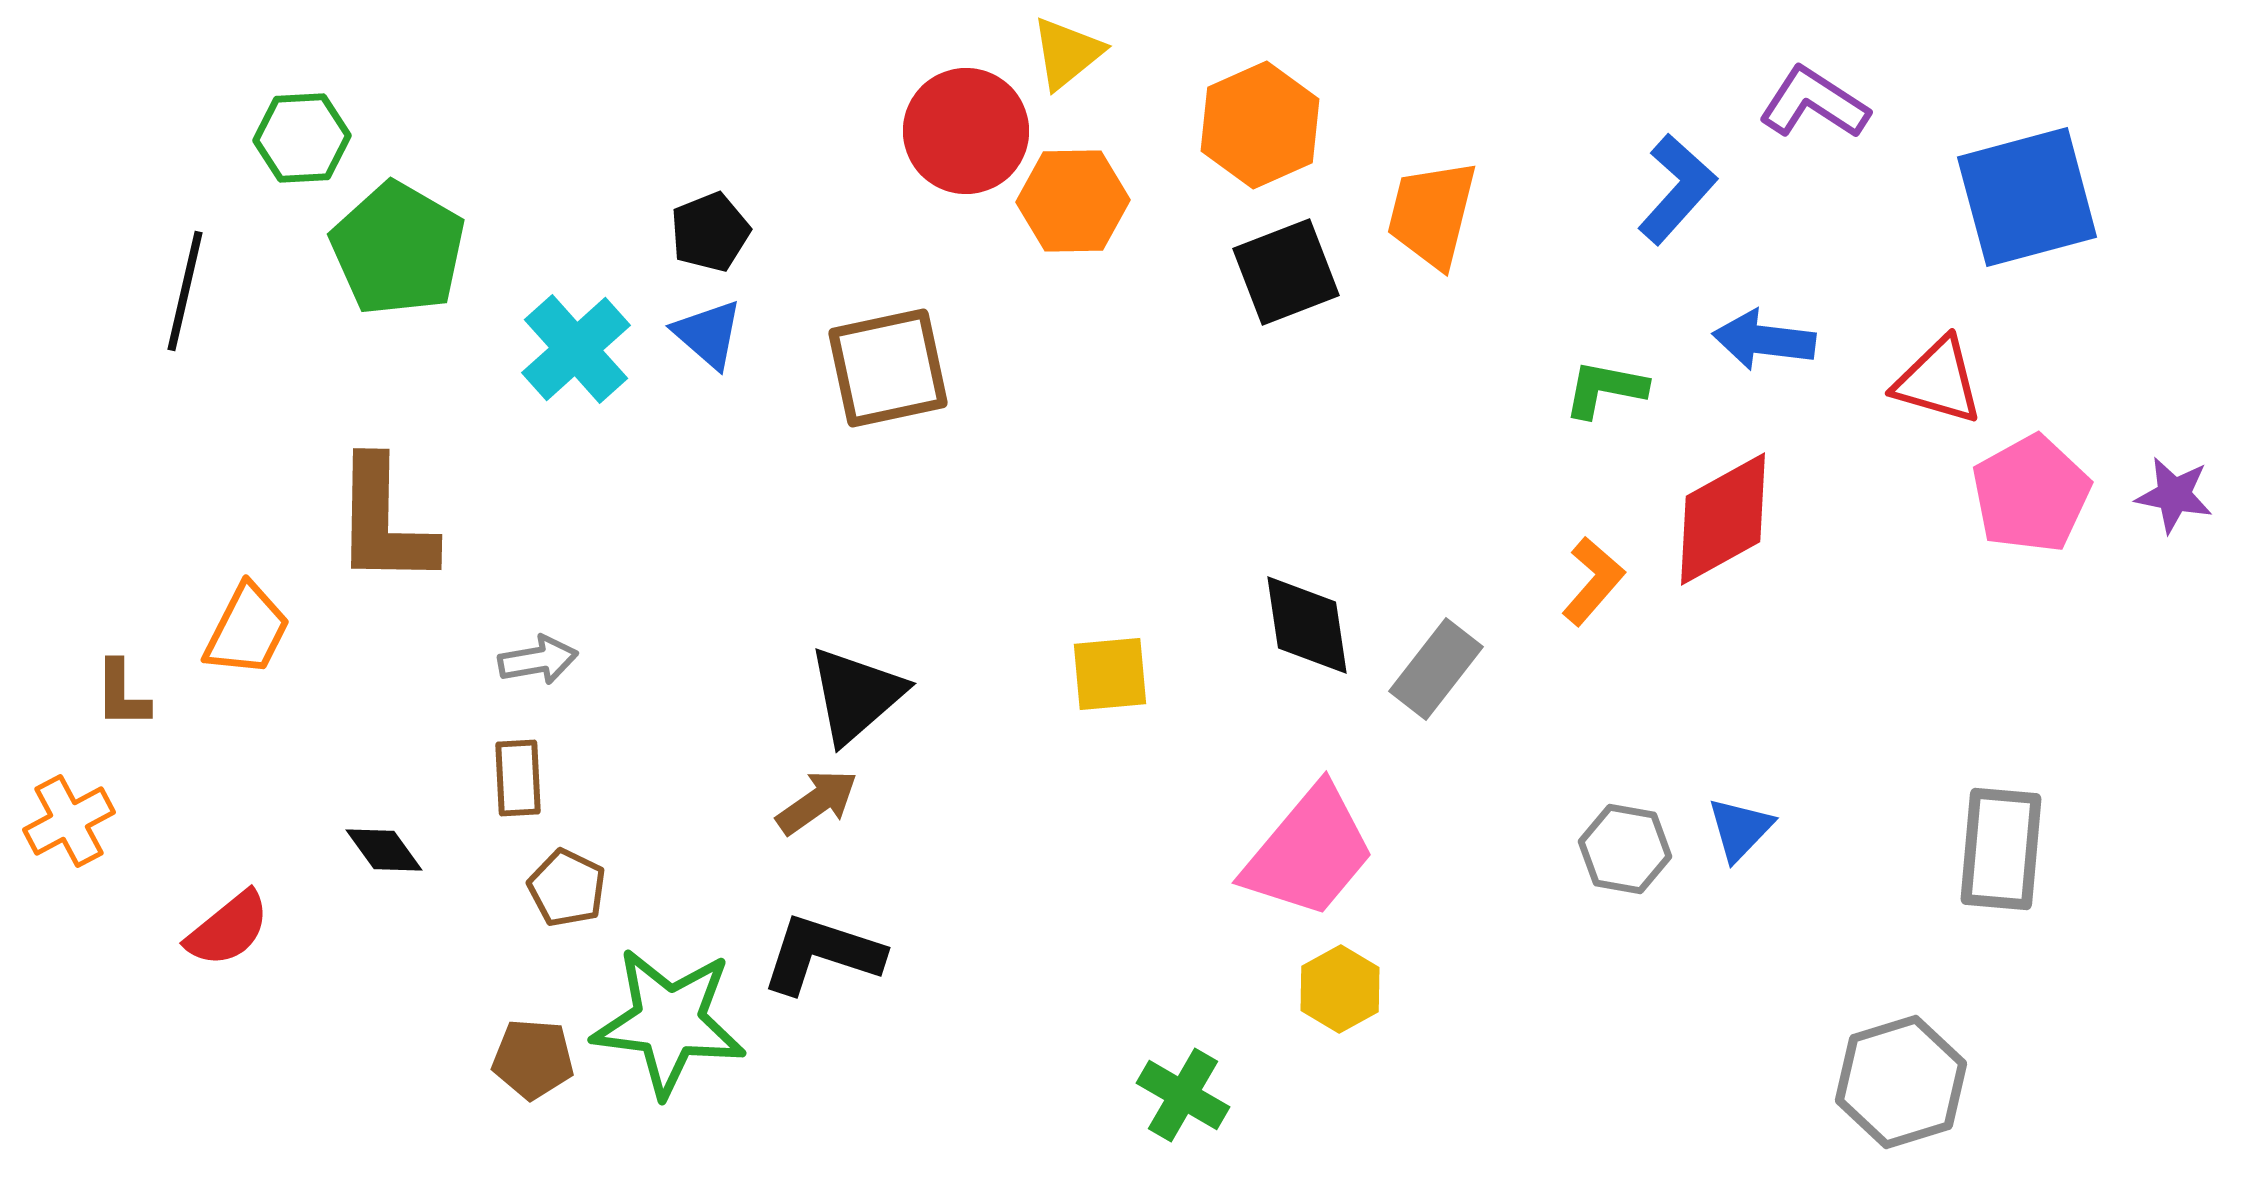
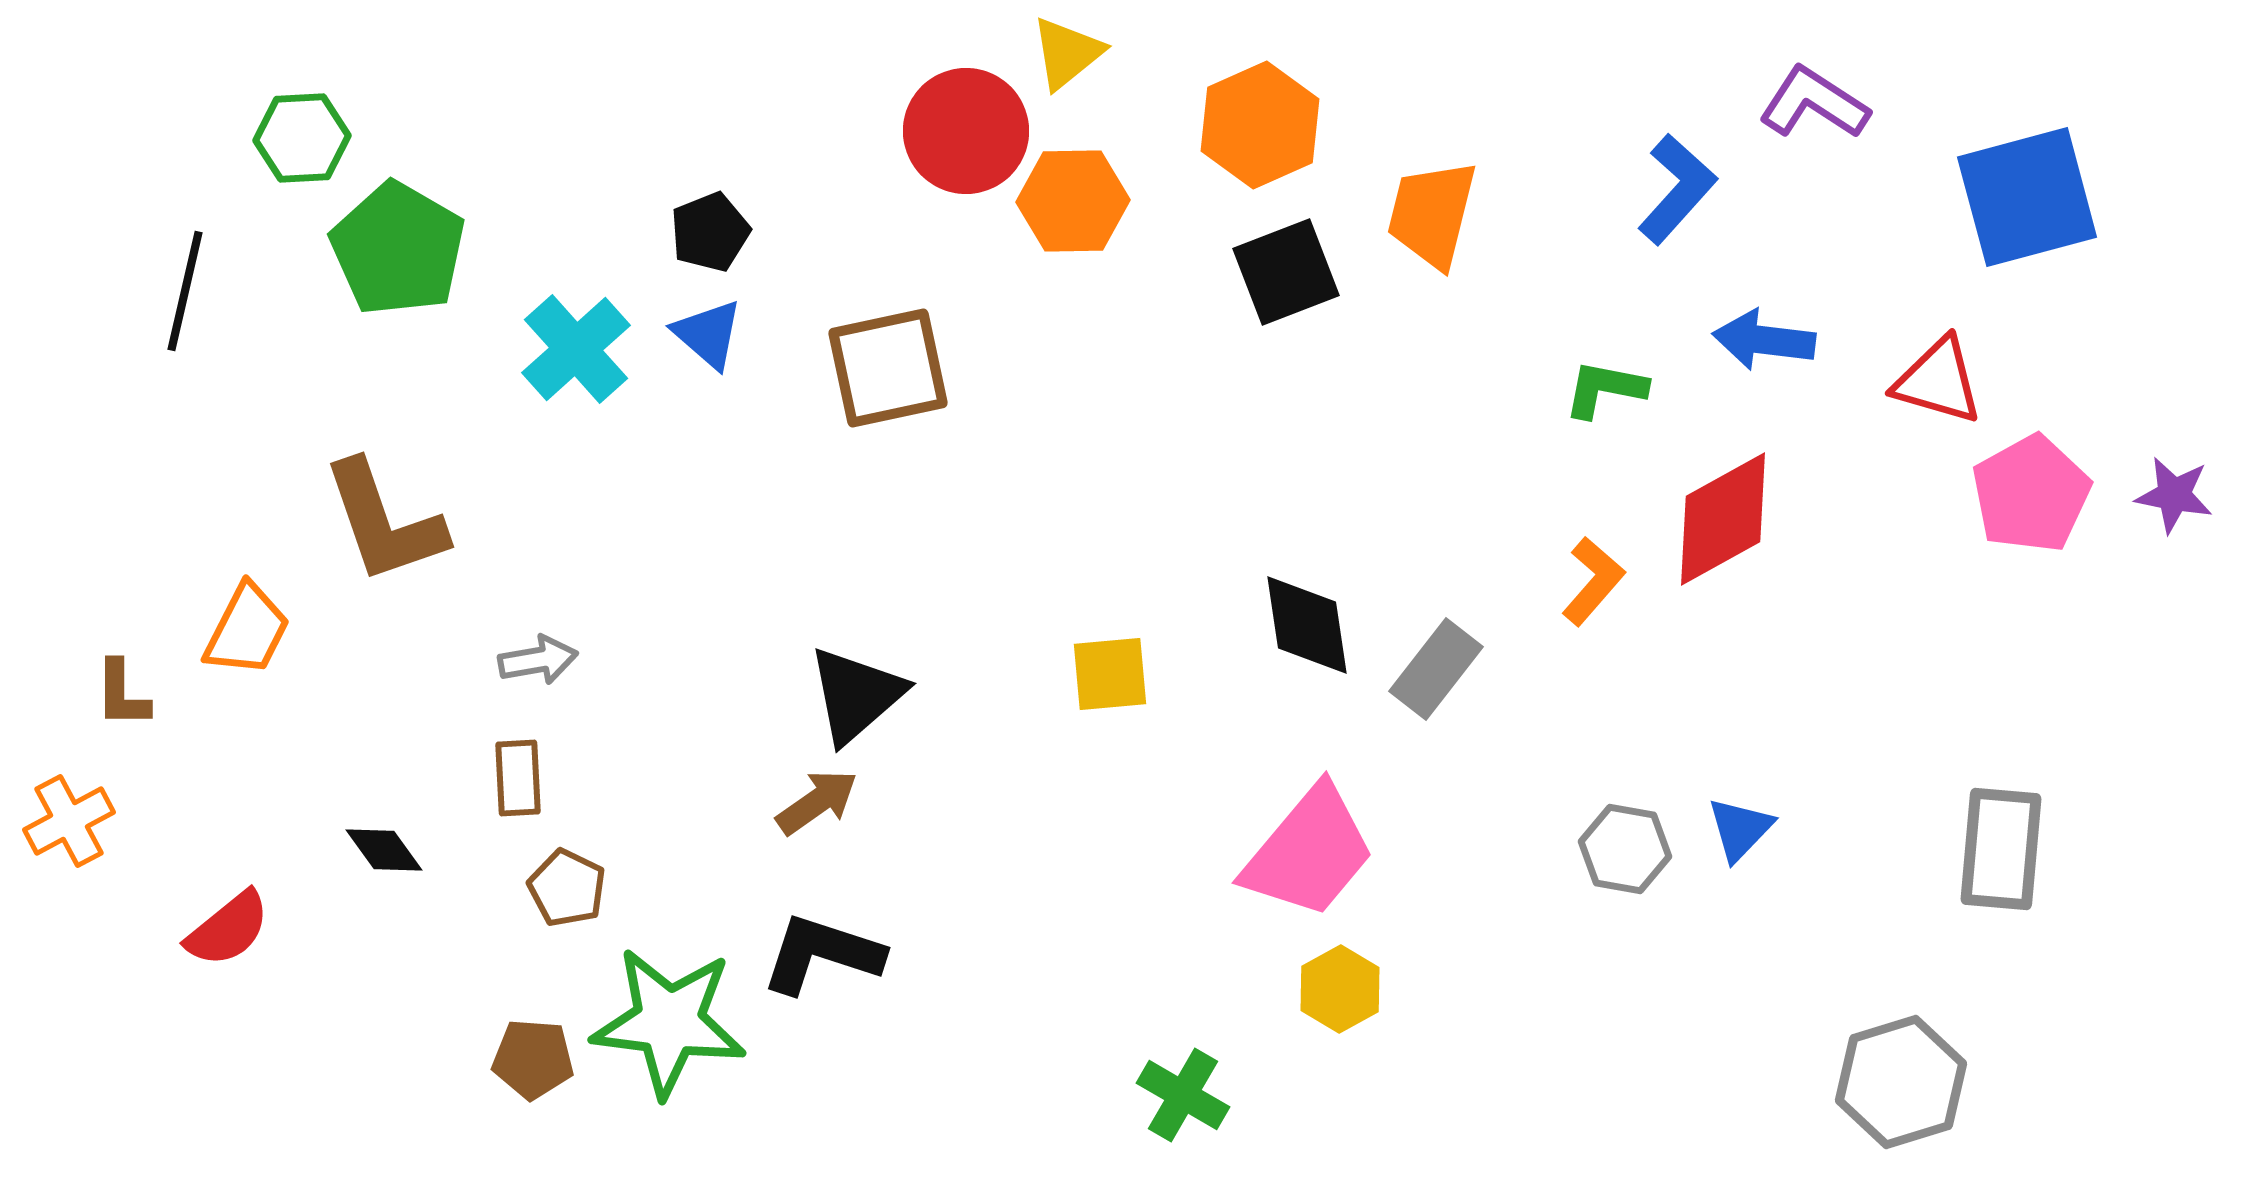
brown L-shape at (384, 522): rotated 20 degrees counterclockwise
